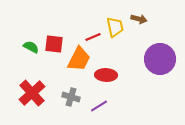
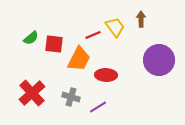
brown arrow: moved 2 px right; rotated 105 degrees counterclockwise
yellow trapezoid: rotated 25 degrees counterclockwise
red line: moved 2 px up
green semicircle: moved 9 px up; rotated 112 degrees clockwise
purple circle: moved 1 px left, 1 px down
purple line: moved 1 px left, 1 px down
